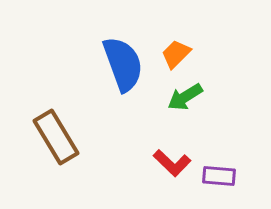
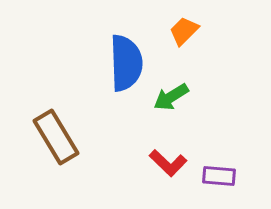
orange trapezoid: moved 8 px right, 23 px up
blue semicircle: moved 3 px right, 1 px up; rotated 18 degrees clockwise
green arrow: moved 14 px left
red L-shape: moved 4 px left
